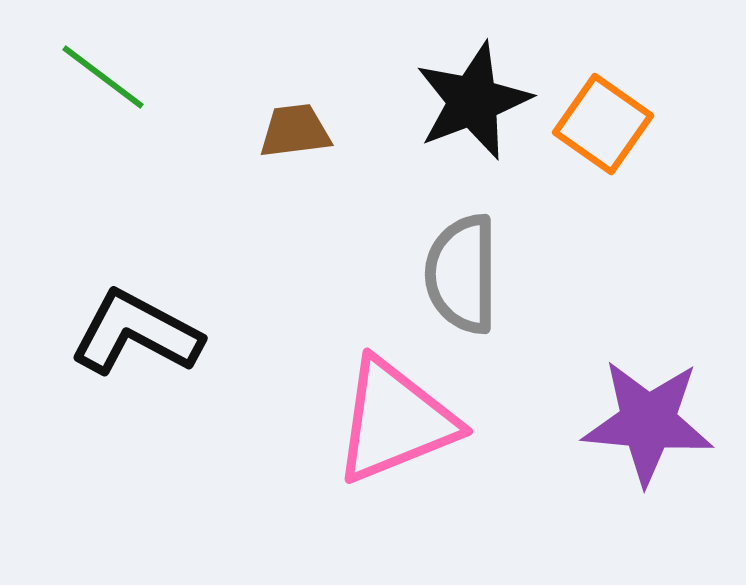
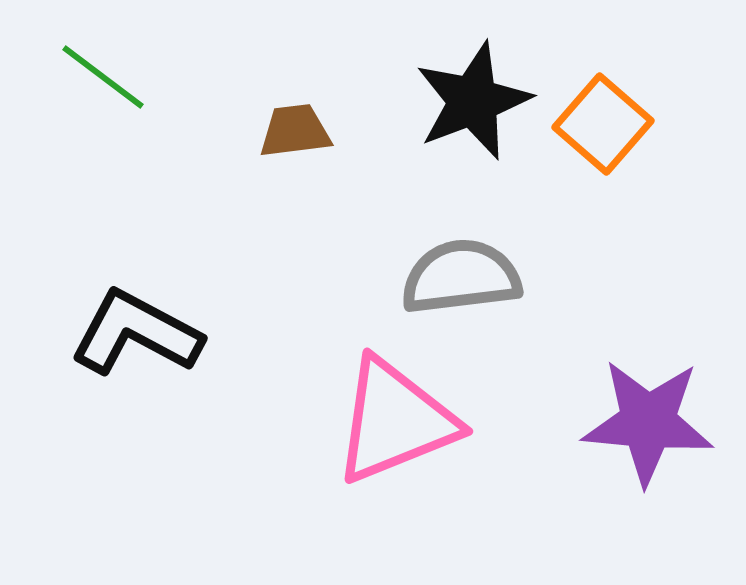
orange square: rotated 6 degrees clockwise
gray semicircle: moved 1 px left, 3 px down; rotated 83 degrees clockwise
